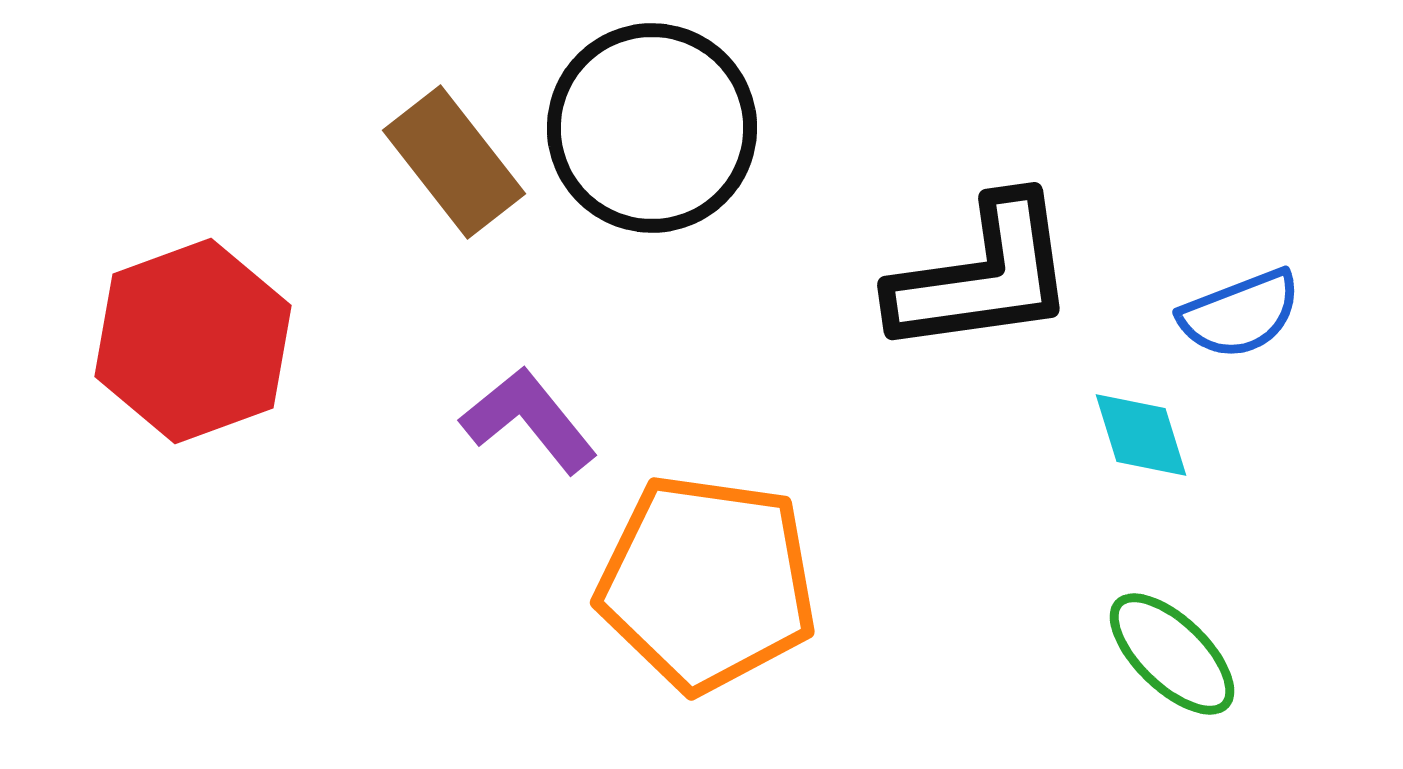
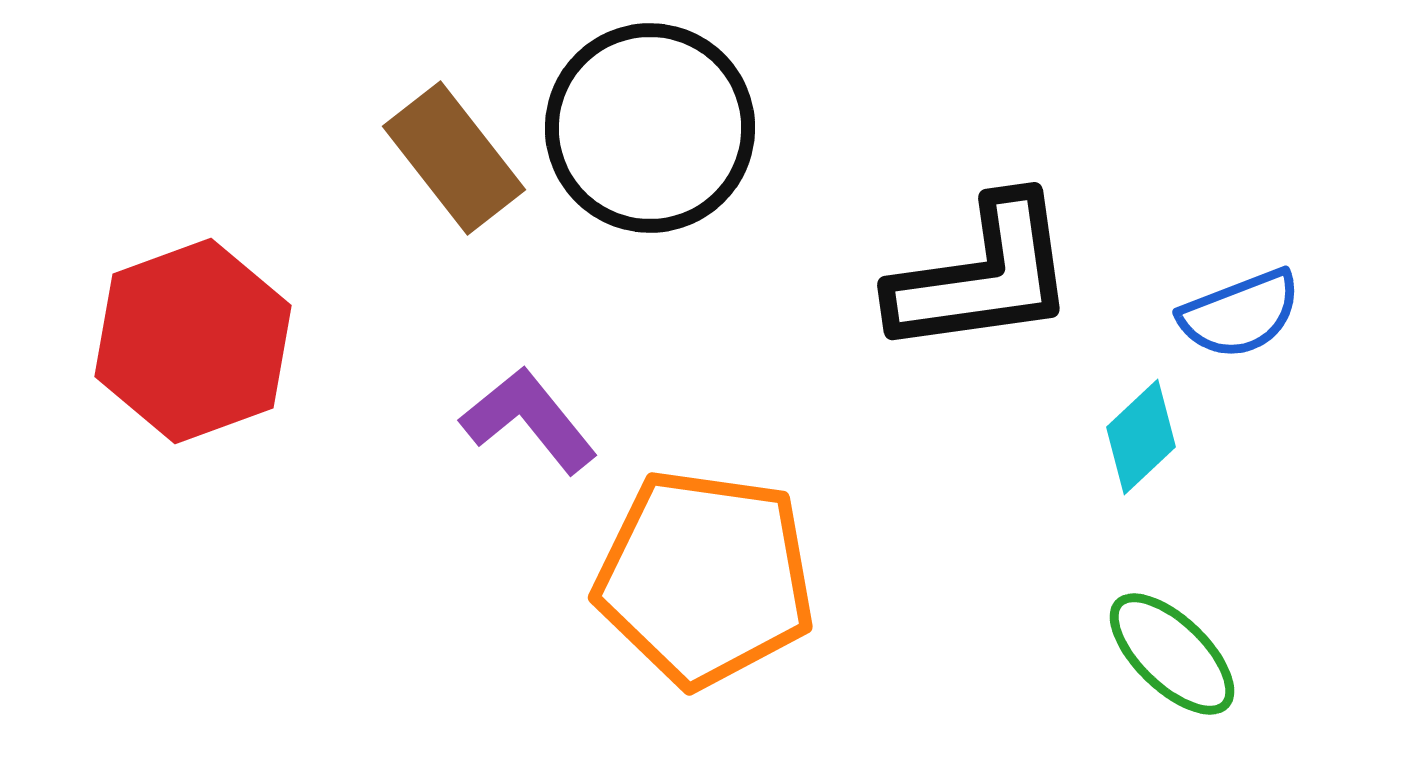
black circle: moved 2 px left
brown rectangle: moved 4 px up
cyan diamond: moved 2 px down; rotated 64 degrees clockwise
orange pentagon: moved 2 px left, 5 px up
